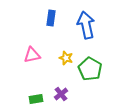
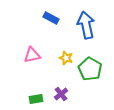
blue rectangle: rotated 70 degrees counterclockwise
